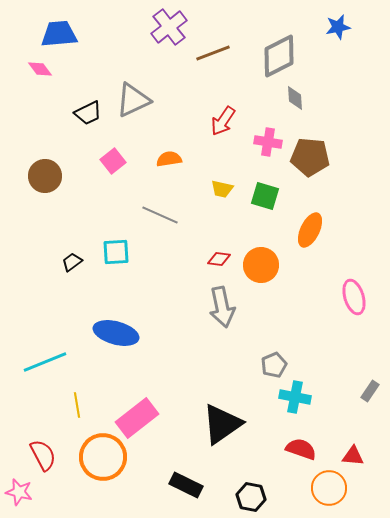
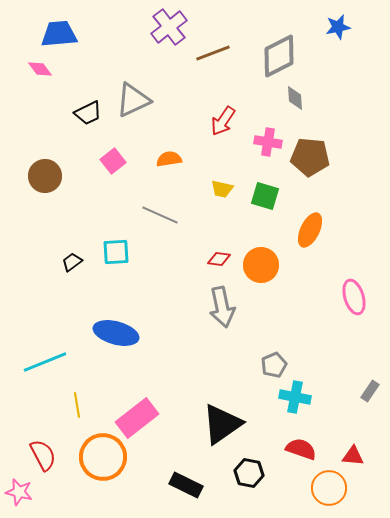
black hexagon at (251, 497): moved 2 px left, 24 px up
